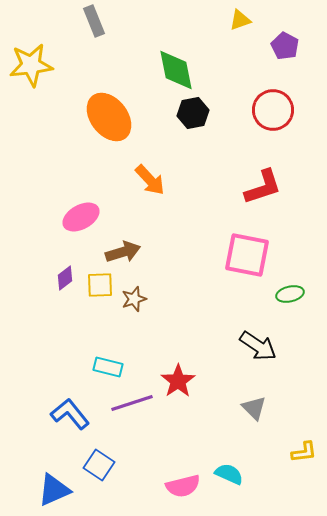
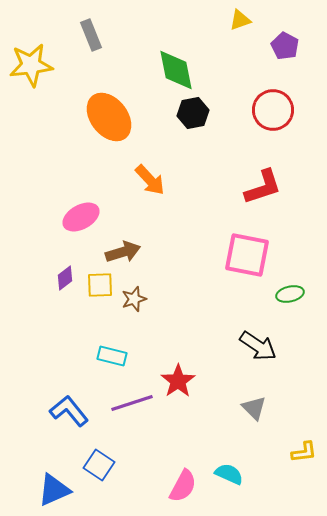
gray rectangle: moved 3 px left, 14 px down
cyan rectangle: moved 4 px right, 11 px up
blue L-shape: moved 1 px left, 3 px up
pink semicircle: rotated 48 degrees counterclockwise
